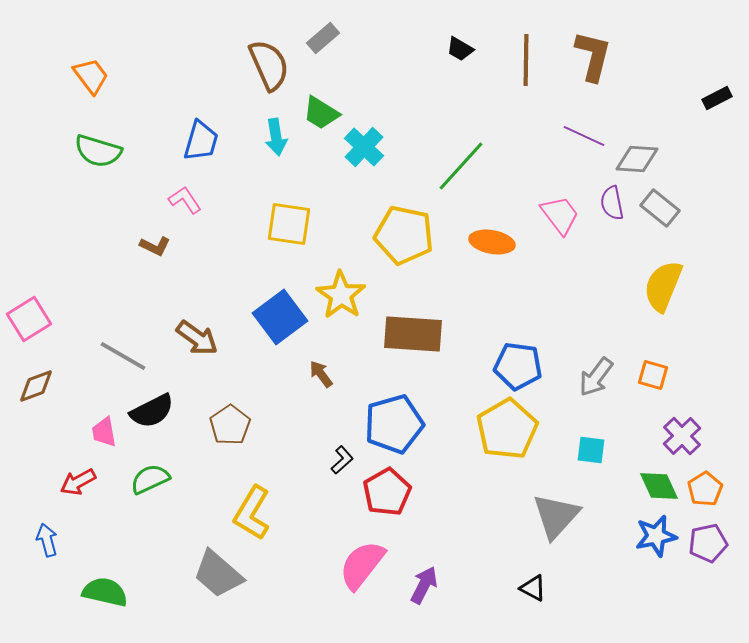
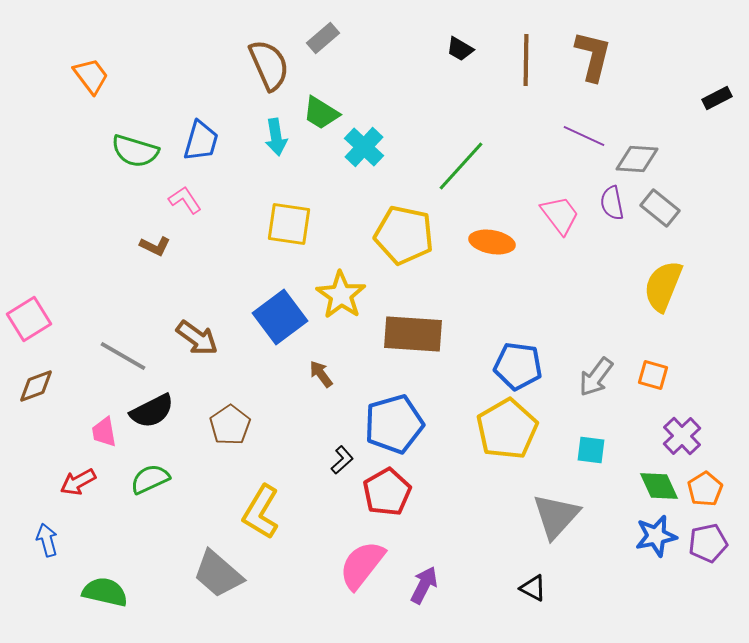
green semicircle at (98, 151): moved 37 px right
yellow L-shape at (252, 513): moved 9 px right, 1 px up
